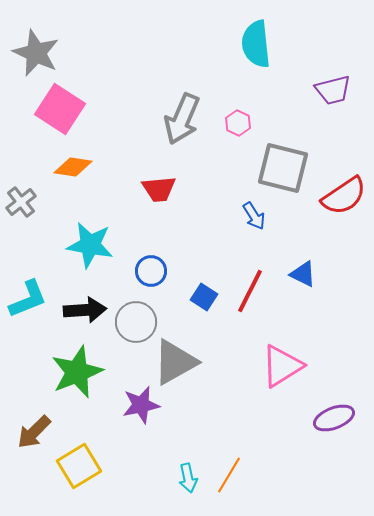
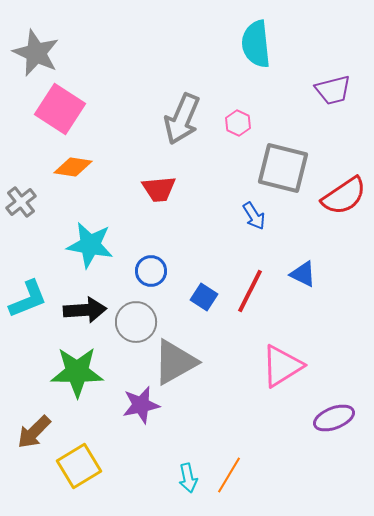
green star: rotated 22 degrees clockwise
